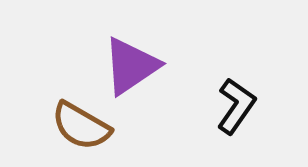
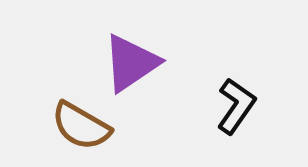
purple triangle: moved 3 px up
